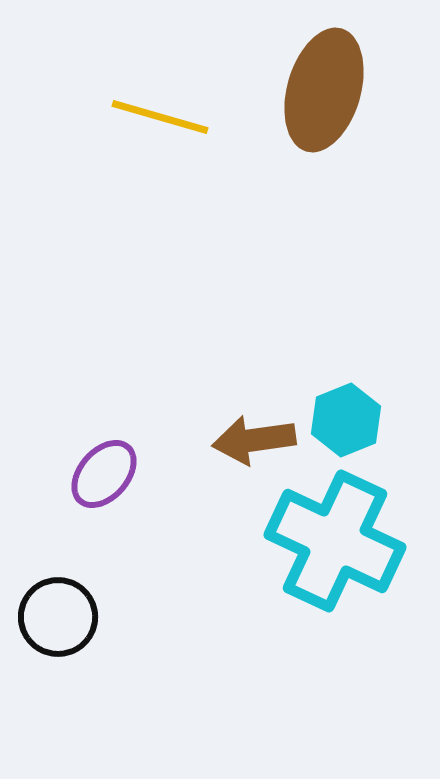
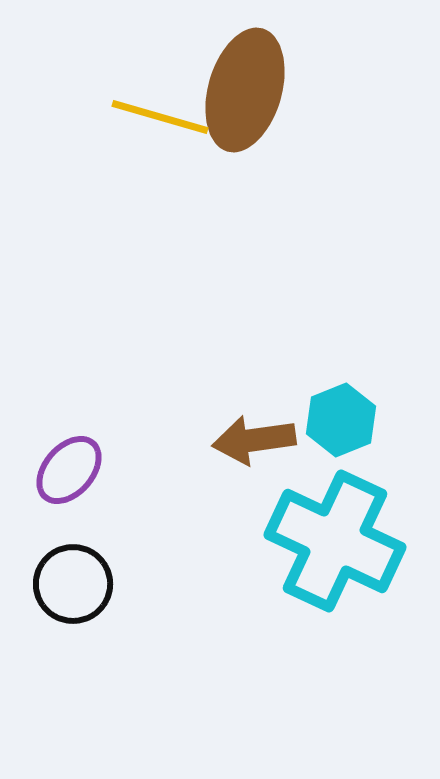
brown ellipse: moved 79 px left
cyan hexagon: moved 5 px left
purple ellipse: moved 35 px left, 4 px up
black circle: moved 15 px right, 33 px up
